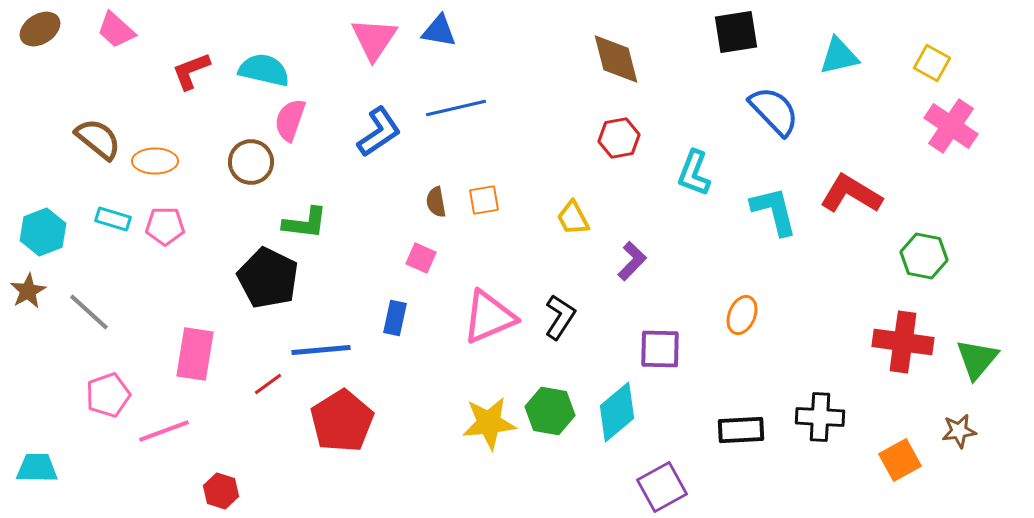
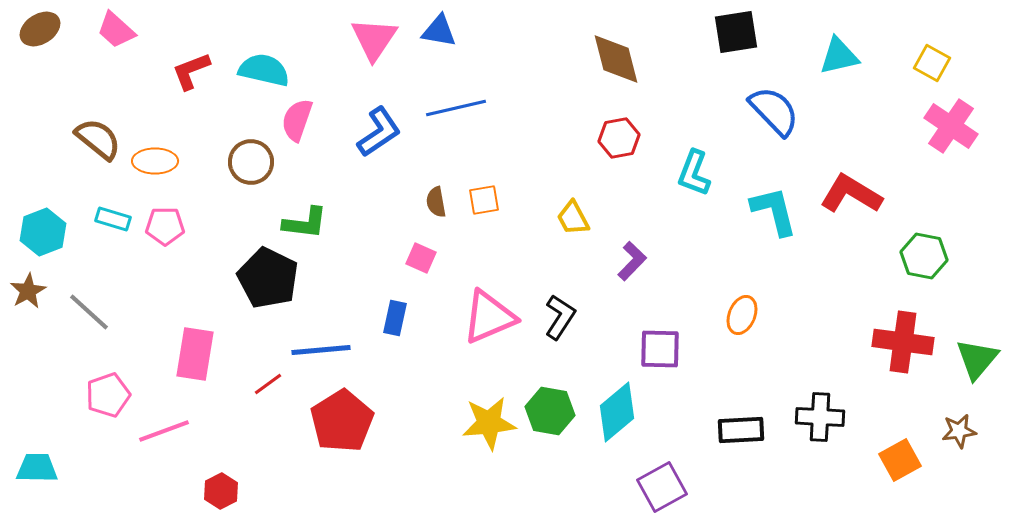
pink semicircle at (290, 120): moved 7 px right
red hexagon at (221, 491): rotated 16 degrees clockwise
